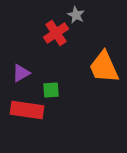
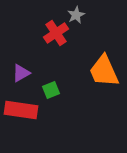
gray star: rotated 18 degrees clockwise
orange trapezoid: moved 4 px down
green square: rotated 18 degrees counterclockwise
red rectangle: moved 6 px left
